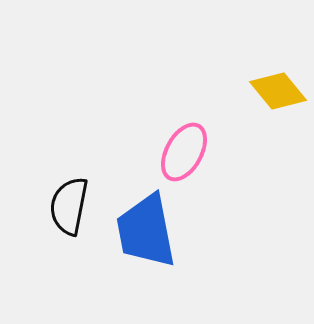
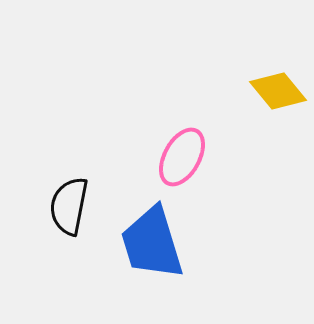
pink ellipse: moved 2 px left, 5 px down
blue trapezoid: moved 6 px right, 12 px down; rotated 6 degrees counterclockwise
